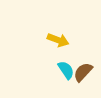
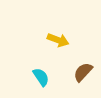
cyan semicircle: moved 25 px left, 7 px down
